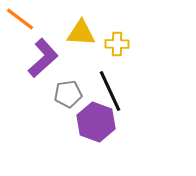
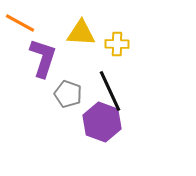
orange line: moved 4 px down; rotated 8 degrees counterclockwise
purple L-shape: rotated 30 degrees counterclockwise
gray pentagon: rotated 28 degrees clockwise
purple hexagon: moved 6 px right
